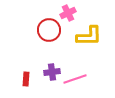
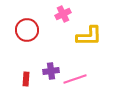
pink cross: moved 5 px left, 1 px down
red circle: moved 22 px left
purple cross: moved 1 px left, 1 px up
